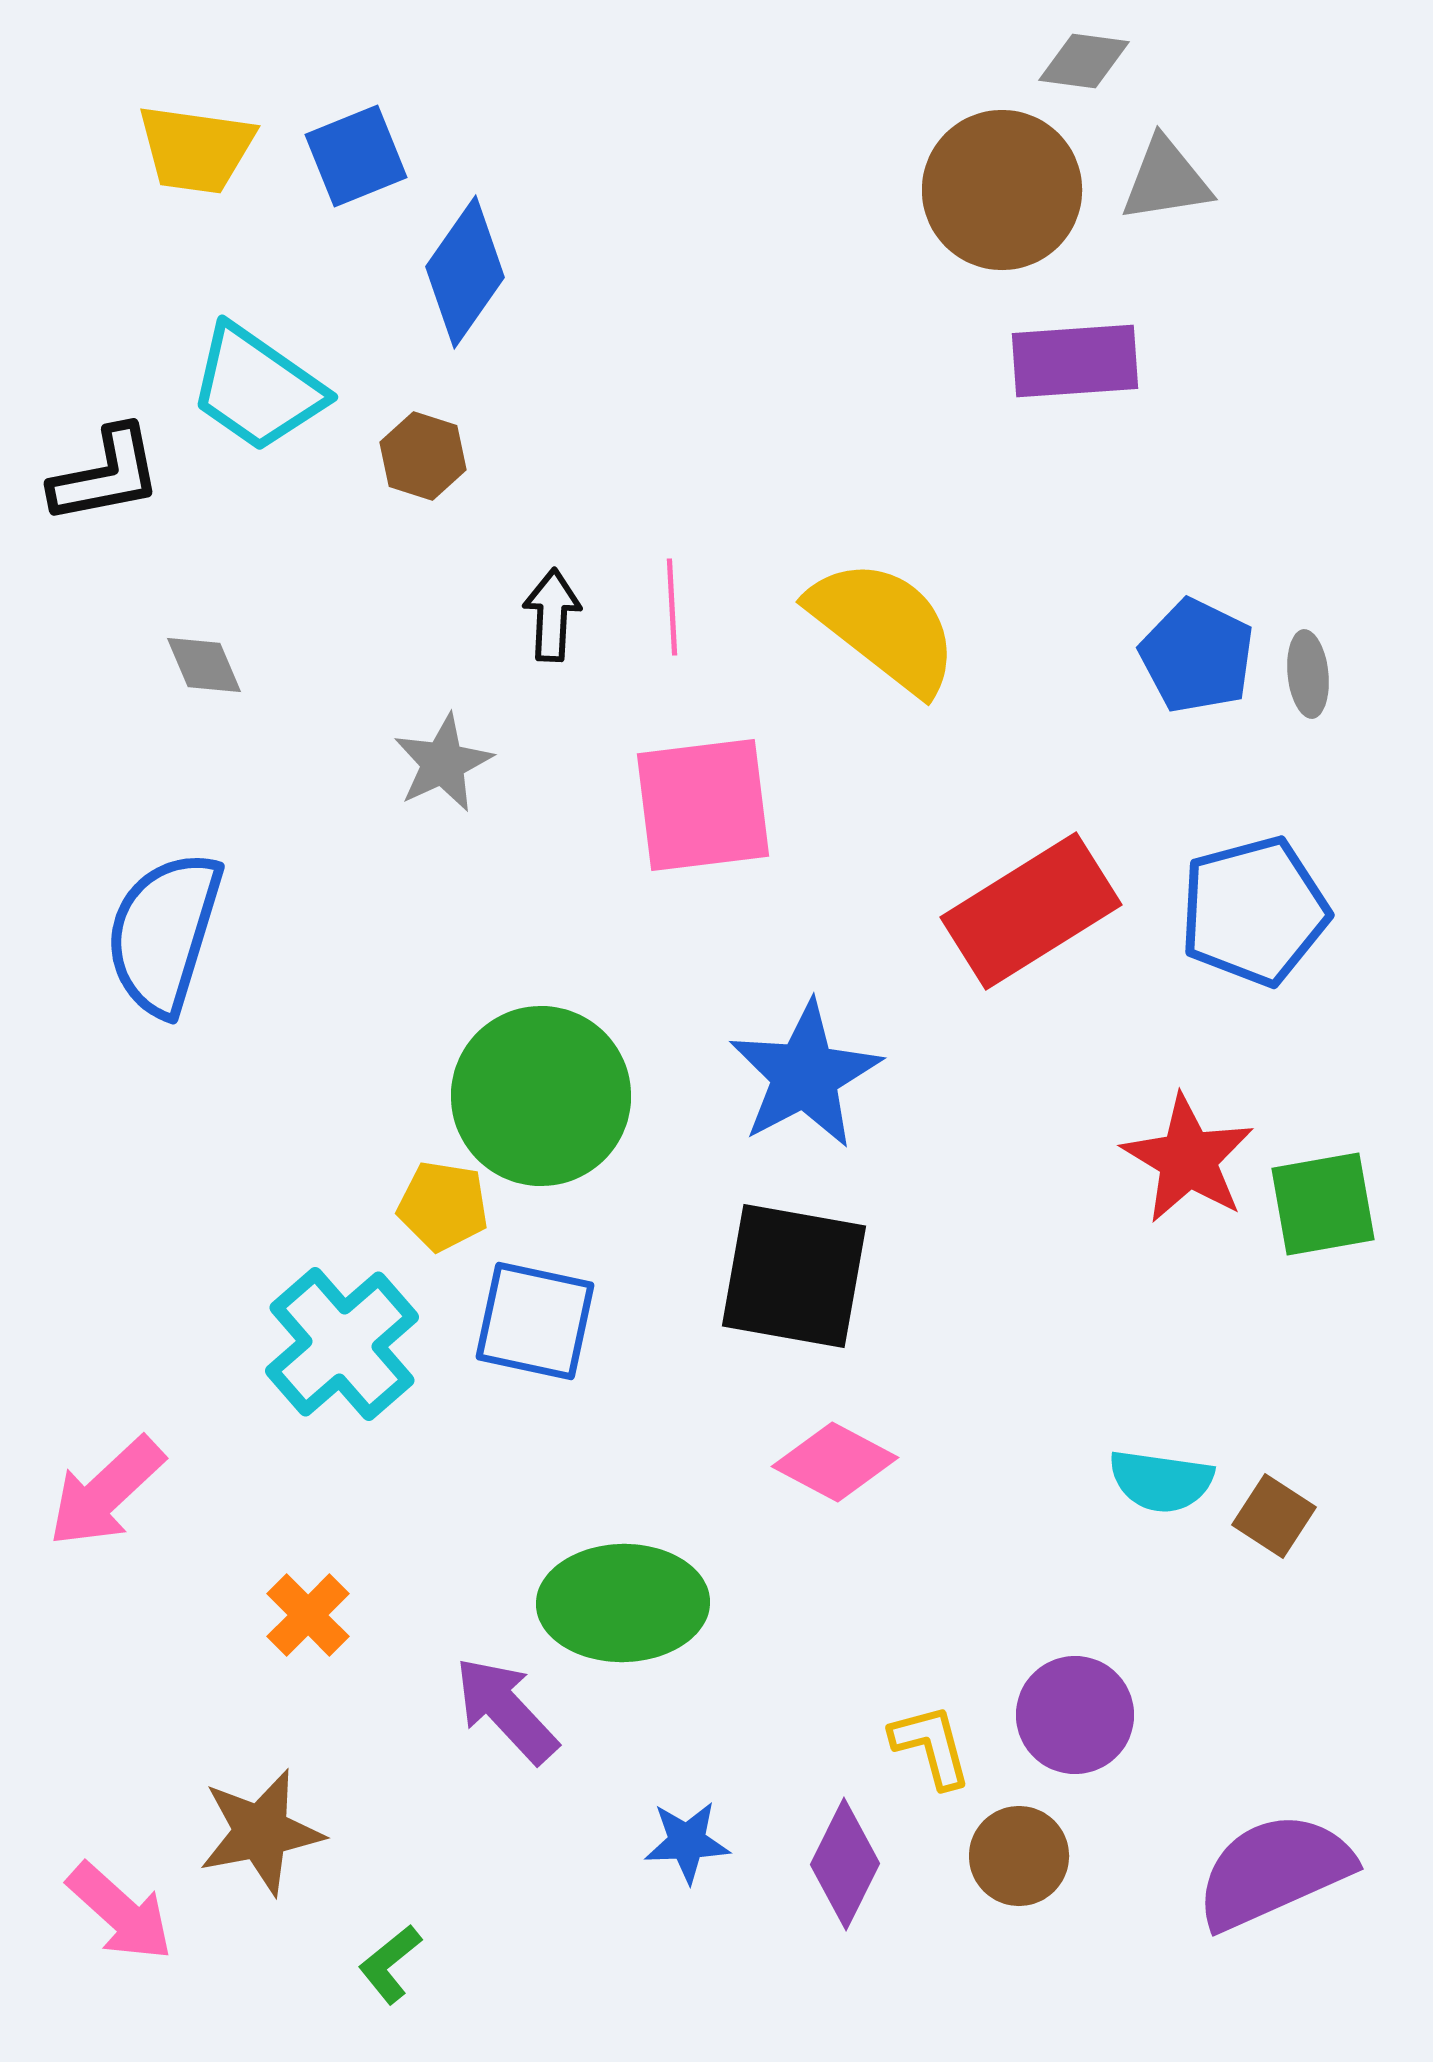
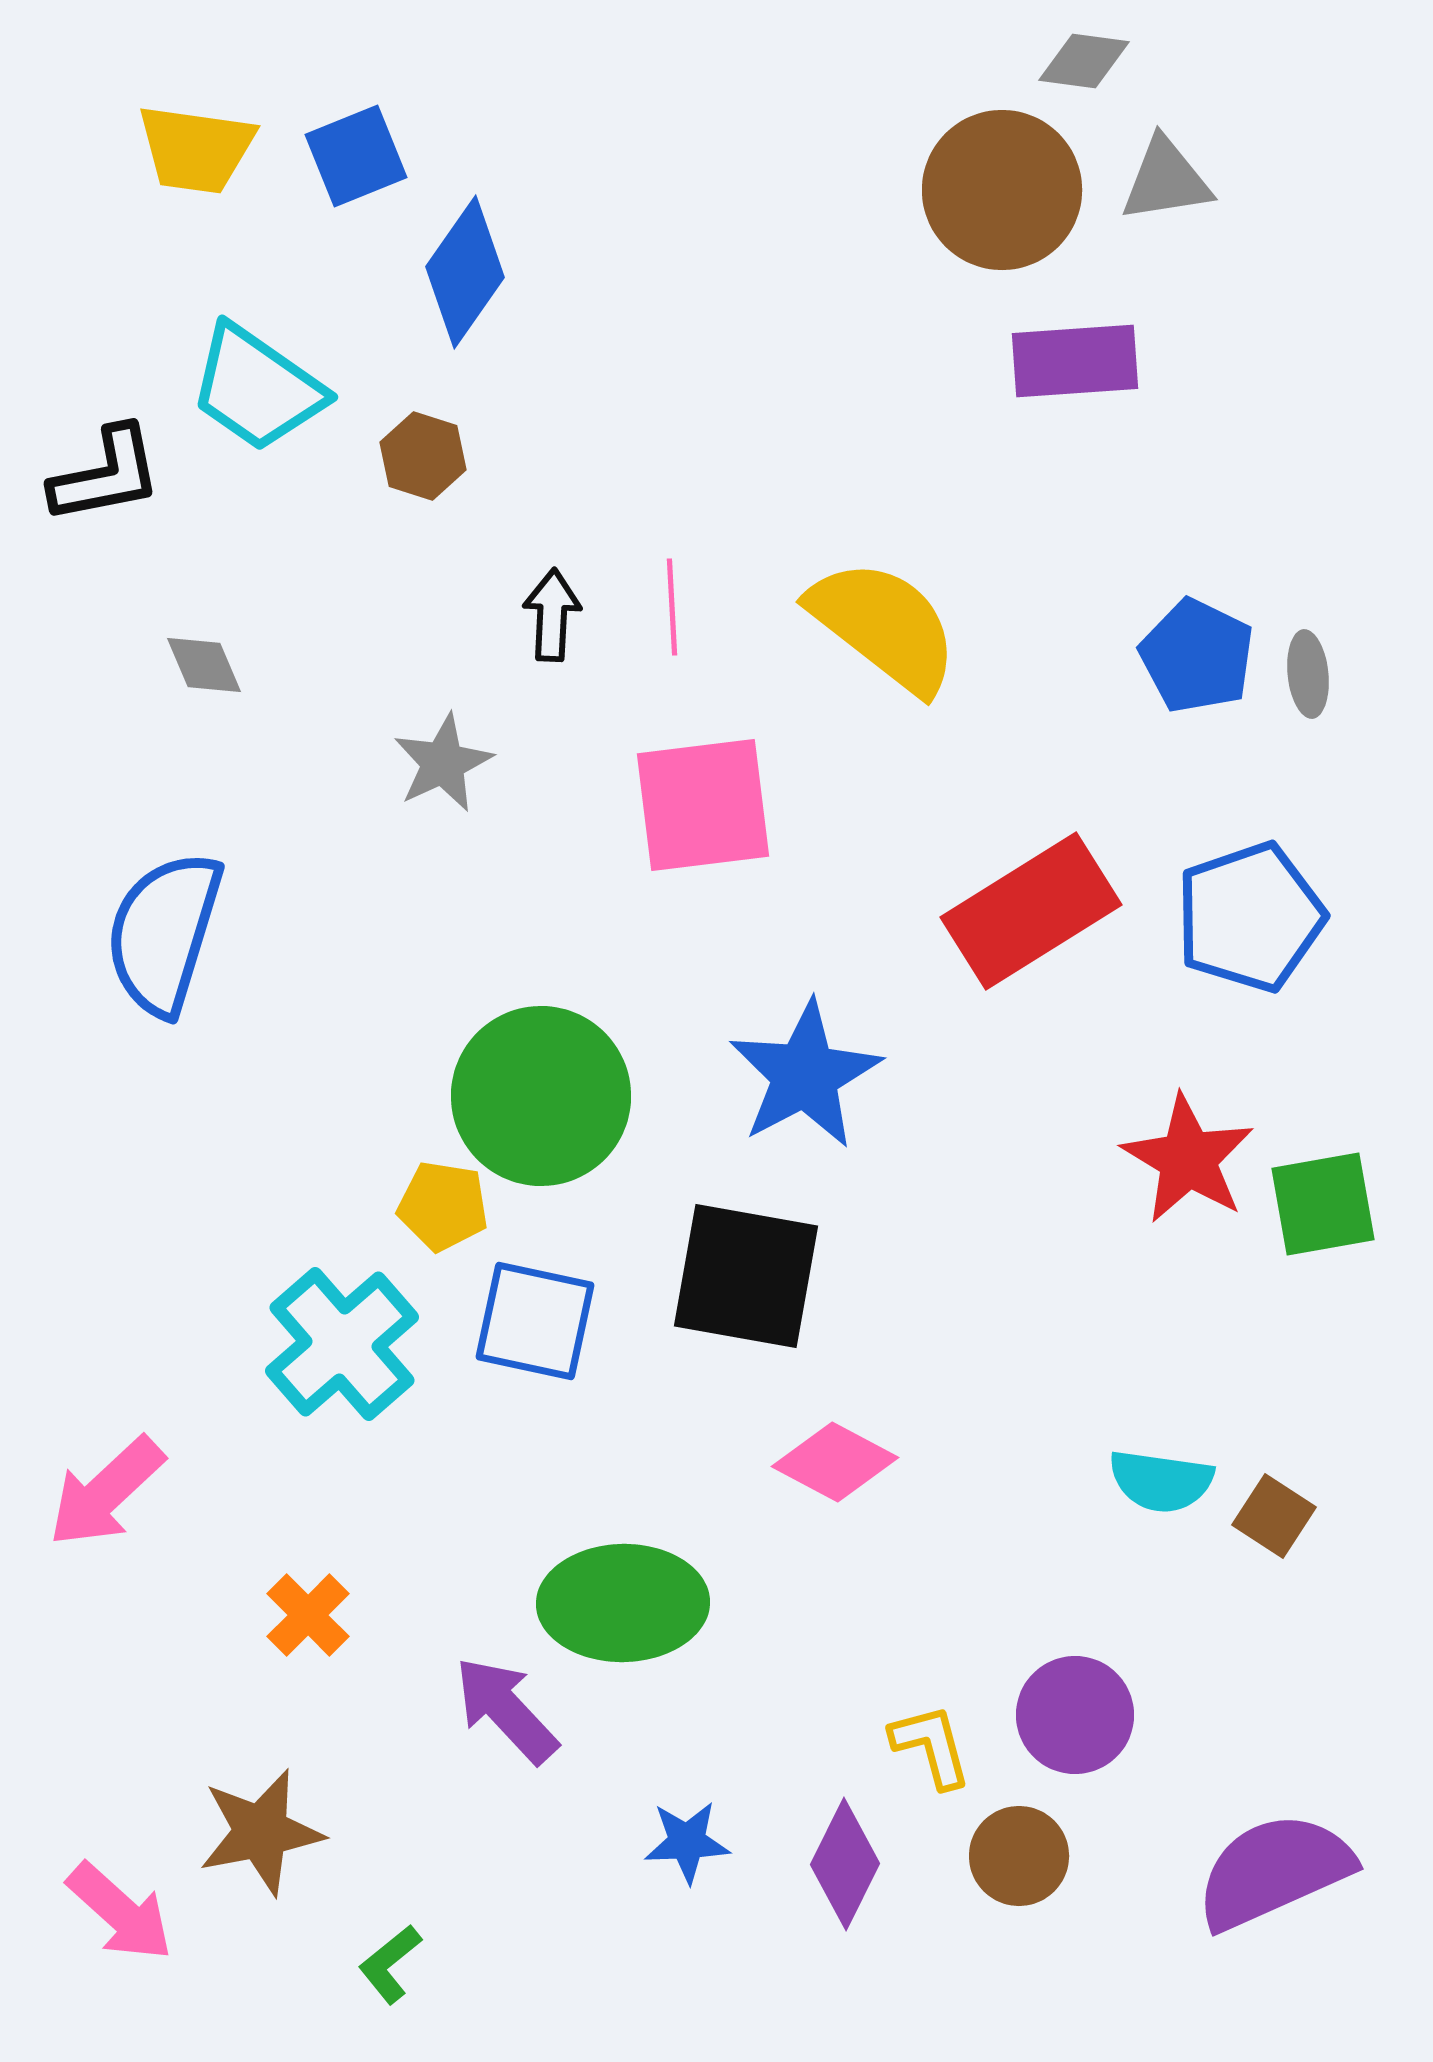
blue pentagon at (1254, 911): moved 4 px left, 6 px down; rotated 4 degrees counterclockwise
black square at (794, 1276): moved 48 px left
